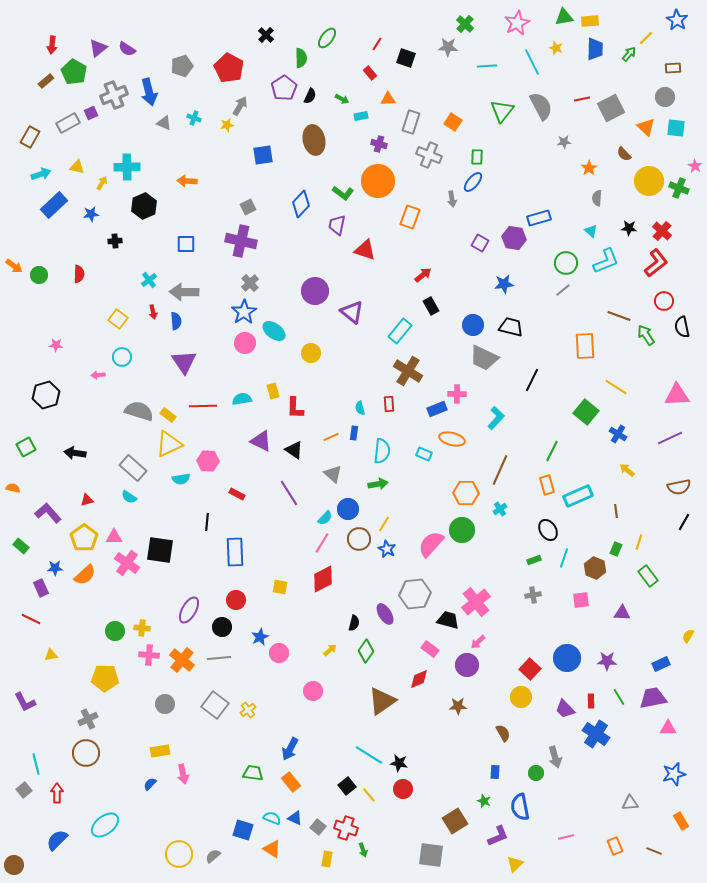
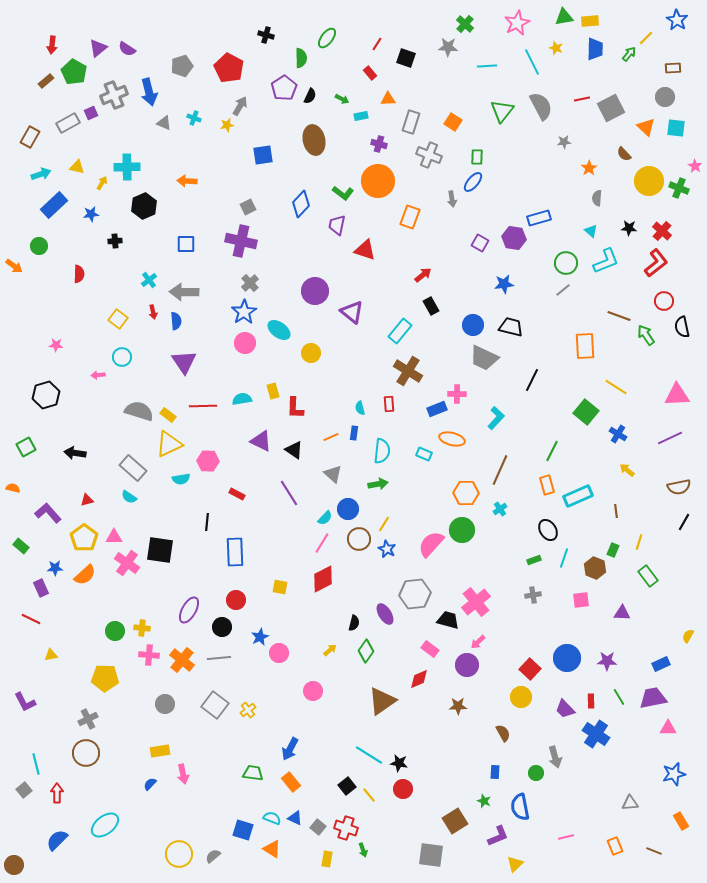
black cross at (266, 35): rotated 28 degrees counterclockwise
green circle at (39, 275): moved 29 px up
cyan ellipse at (274, 331): moved 5 px right, 1 px up
green rectangle at (616, 549): moved 3 px left, 1 px down
